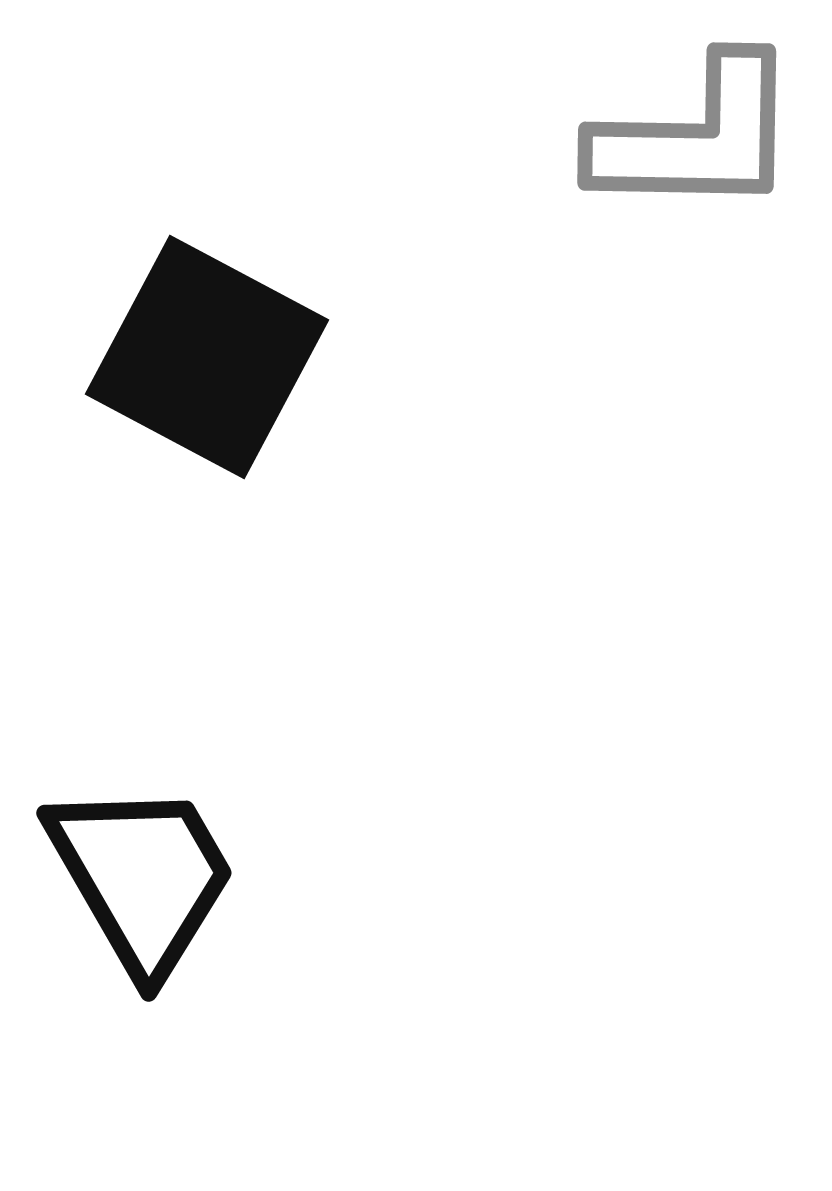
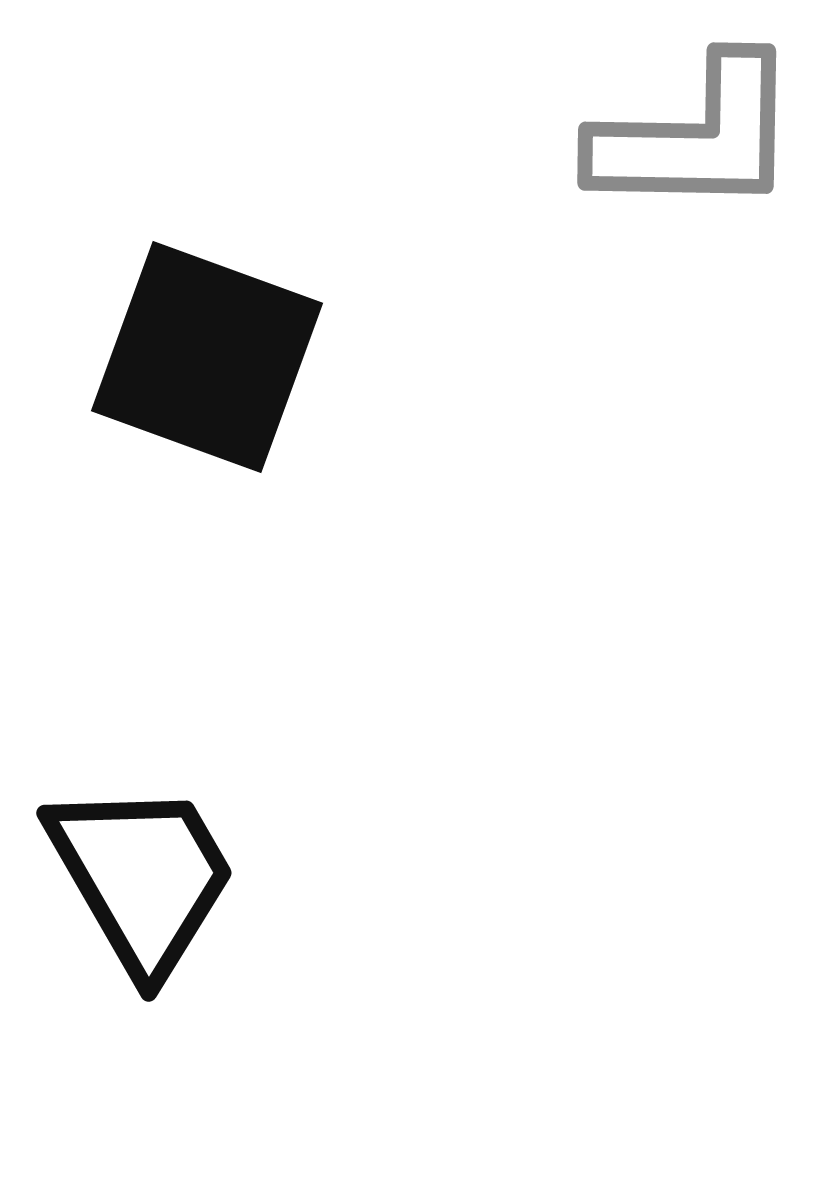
black square: rotated 8 degrees counterclockwise
